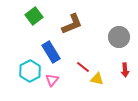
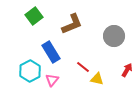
gray circle: moved 5 px left, 1 px up
red arrow: moved 2 px right; rotated 144 degrees counterclockwise
